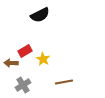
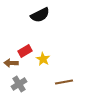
gray cross: moved 4 px left, 1 px up
